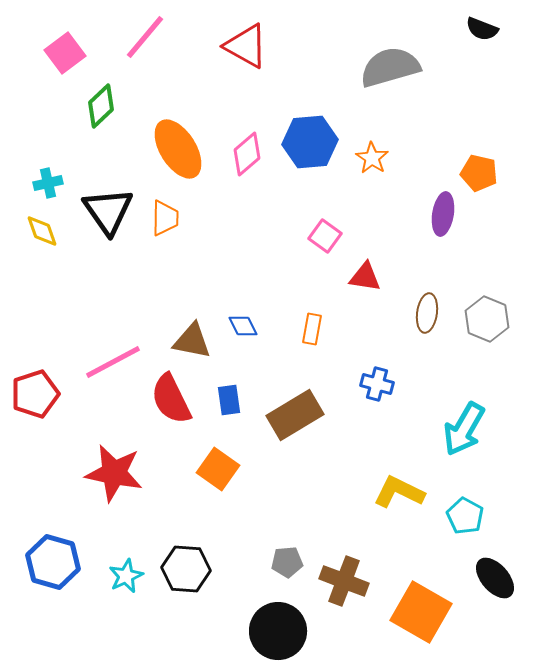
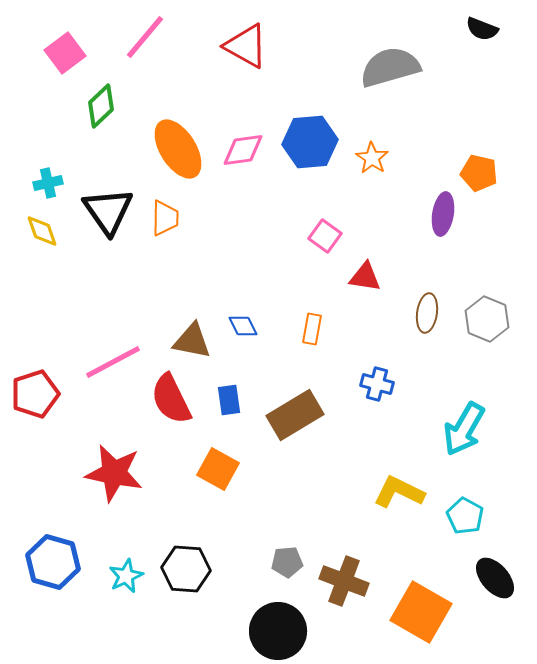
pink diamond at (247, 154): moved 4 px left, 4 px up; rotated 33 degrees clockwise
orange square at (218, 469): rotated 6 degrees counterclockwise
